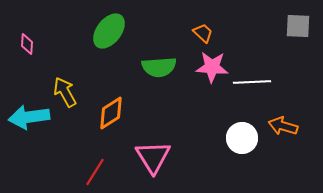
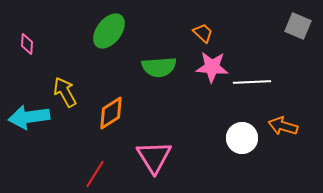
gray square: rotated 20 degrees clockwise
pink triangle: moved 1 px right
red line: moved 2 px down
